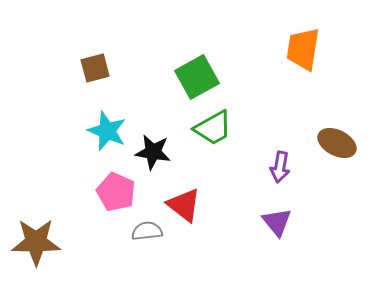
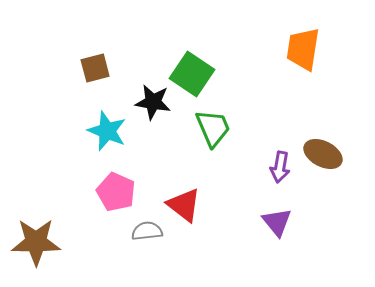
green square: moved 5 px left, 3 px up; rotated 27 degrees counterclockwise
green trapezoid: rotated 84 degrees counterclockwise
brown ellipse: moved 14 px left, 11 px down
black star: moved 50 px up
